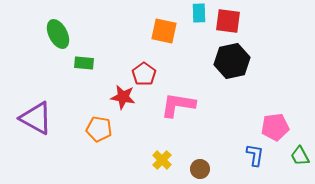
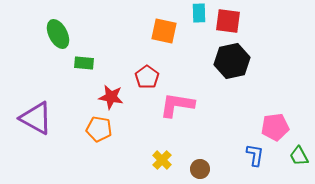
red pentagon: moved 3 px right, 3 px down
red star: moved 12 px left
pink L-shape: moved 1 px left
green trapezoid: moved 1 px left
